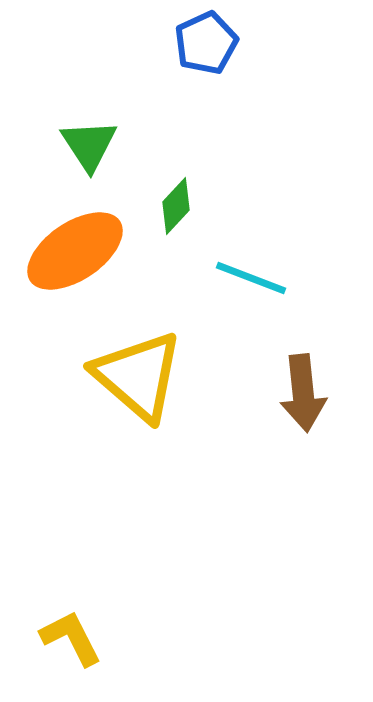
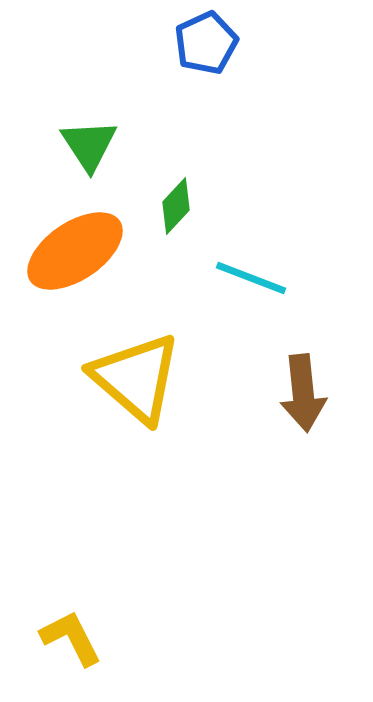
yellow triangle: moved 2 px left, 2 px down
